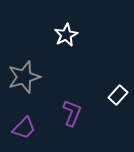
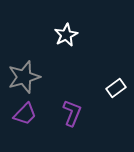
white rectangle: moved 2 px left, 7 px up; rotated 12 degrees clockwise
purple trapezoid: moved 1 px right, 14 px up
